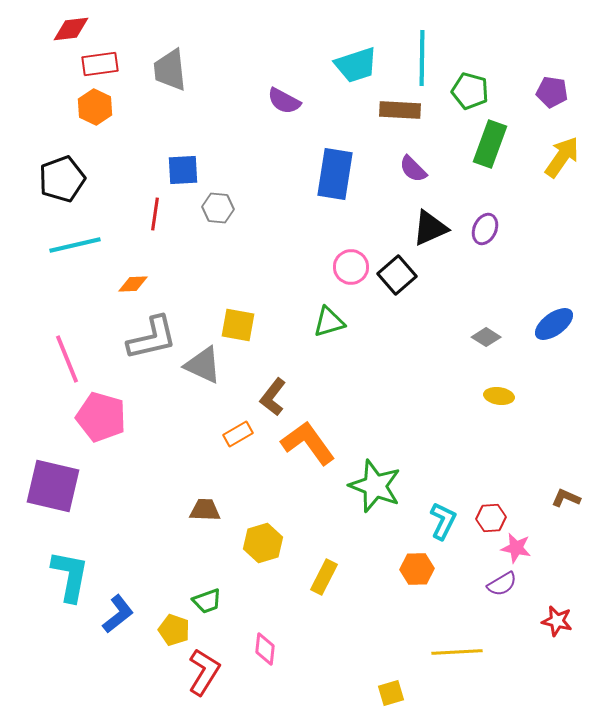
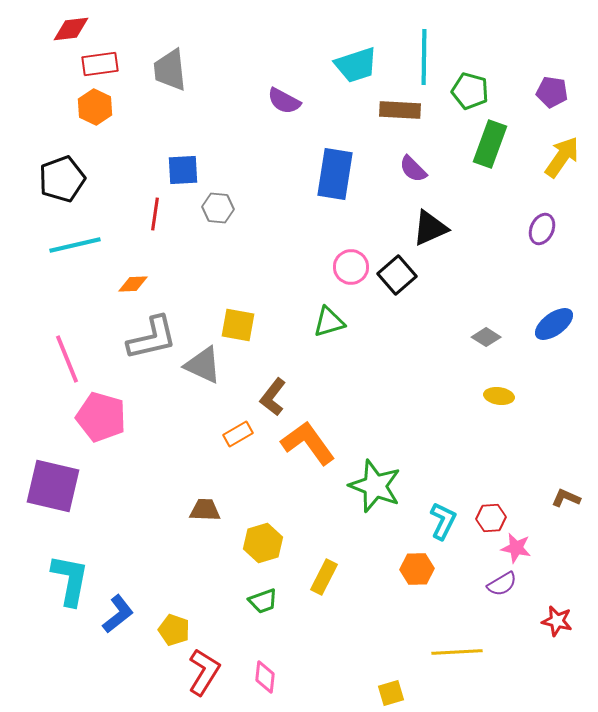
cyan line at (422, 58): moved 2 px right, 1 px up
purple ellipse at (485, 229): moved 57 px right
cyan L-shape at (70, 576): moved 4 px down
green trapezoid at (207, 601): moved 56 px right
pink diamond at (265, 649): moved 28 px down
